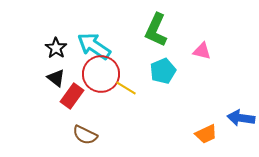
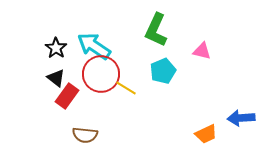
red rectangle: moved 5 px left
blue arrow: rotated 12 degrees counterclockwise
brown semicircle: rotated 20 degrees counterclockwise
